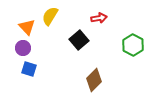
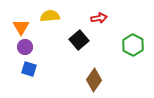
yellow semicircle: rotated 54 degrees clockwise
orange triangle: moved 6 px left; rotated 12 degrees clockwise
purple circle: moved 2 px right, 1 px up
brown diamond: rotated 10 degrees counterclockwise
